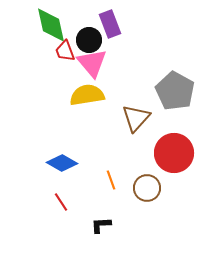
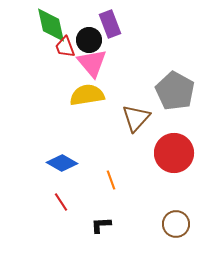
red trapezoid: moved 4 px up
brown circle: moved 29 px right, 36 px down
